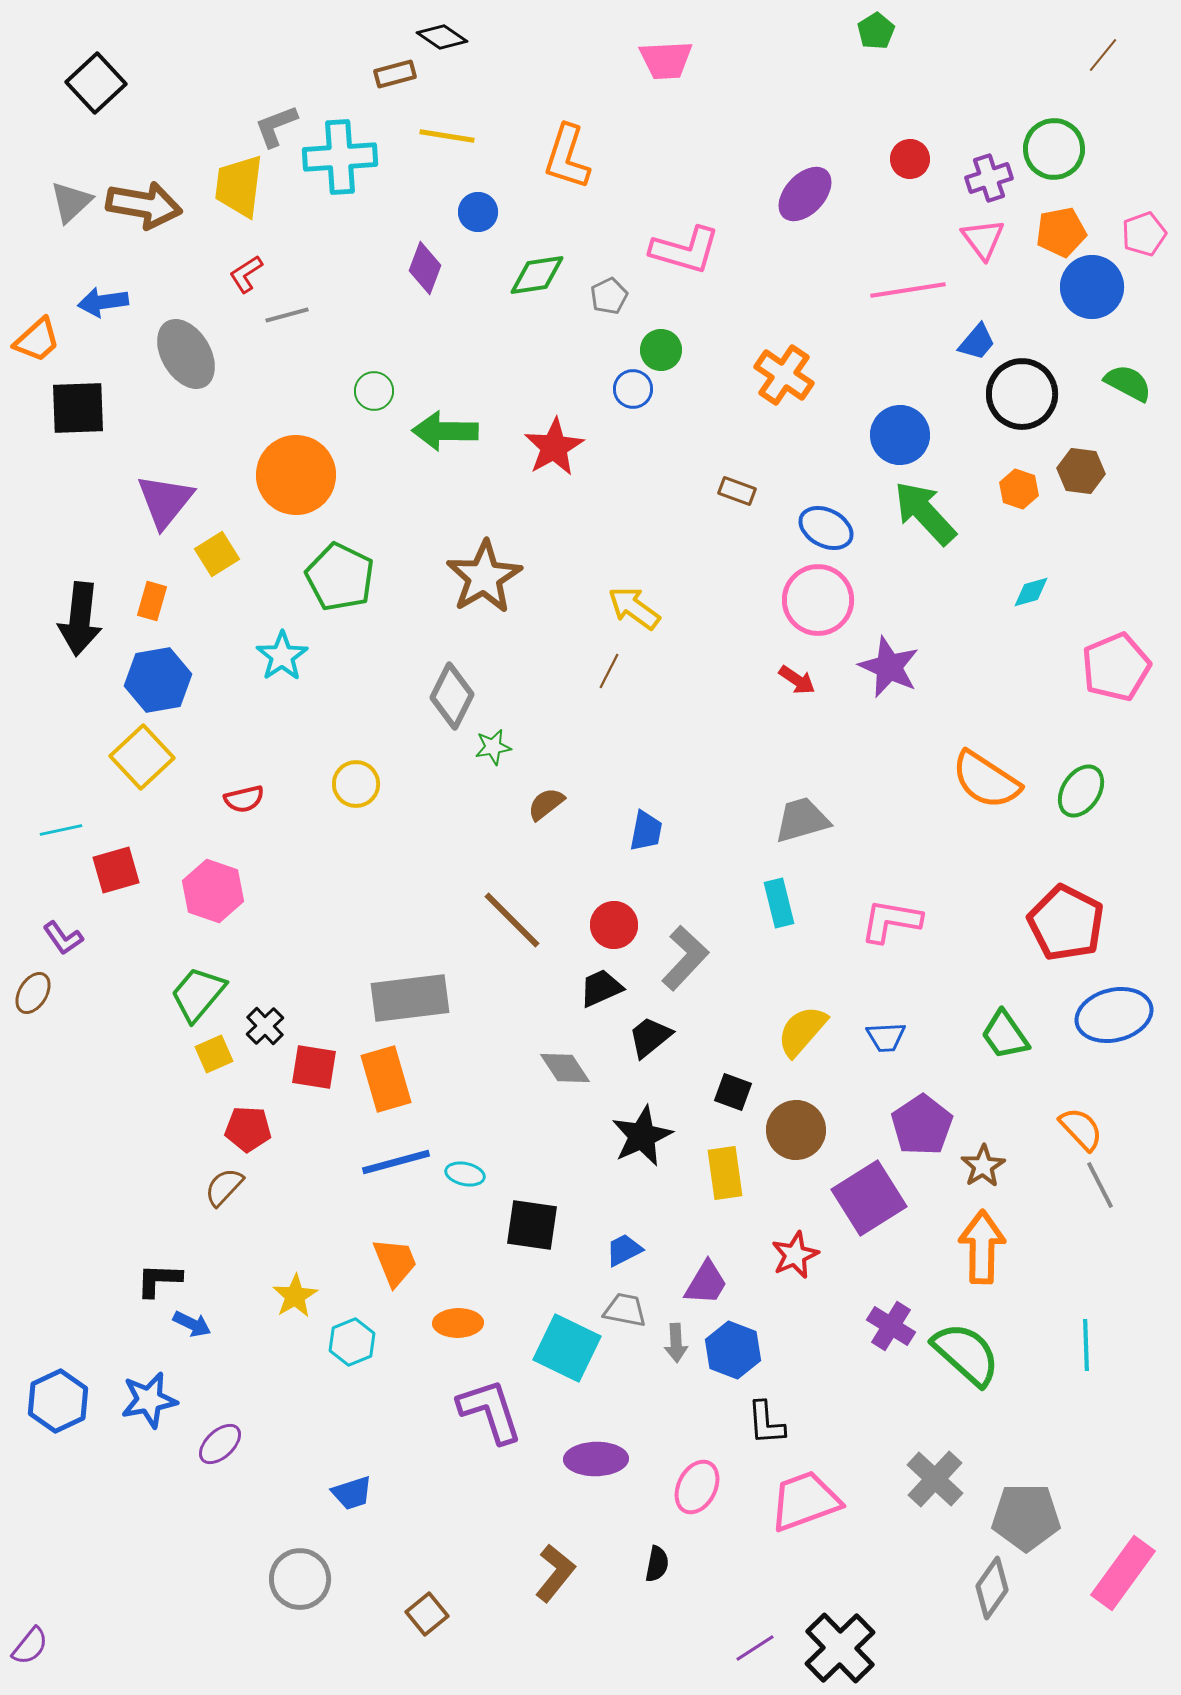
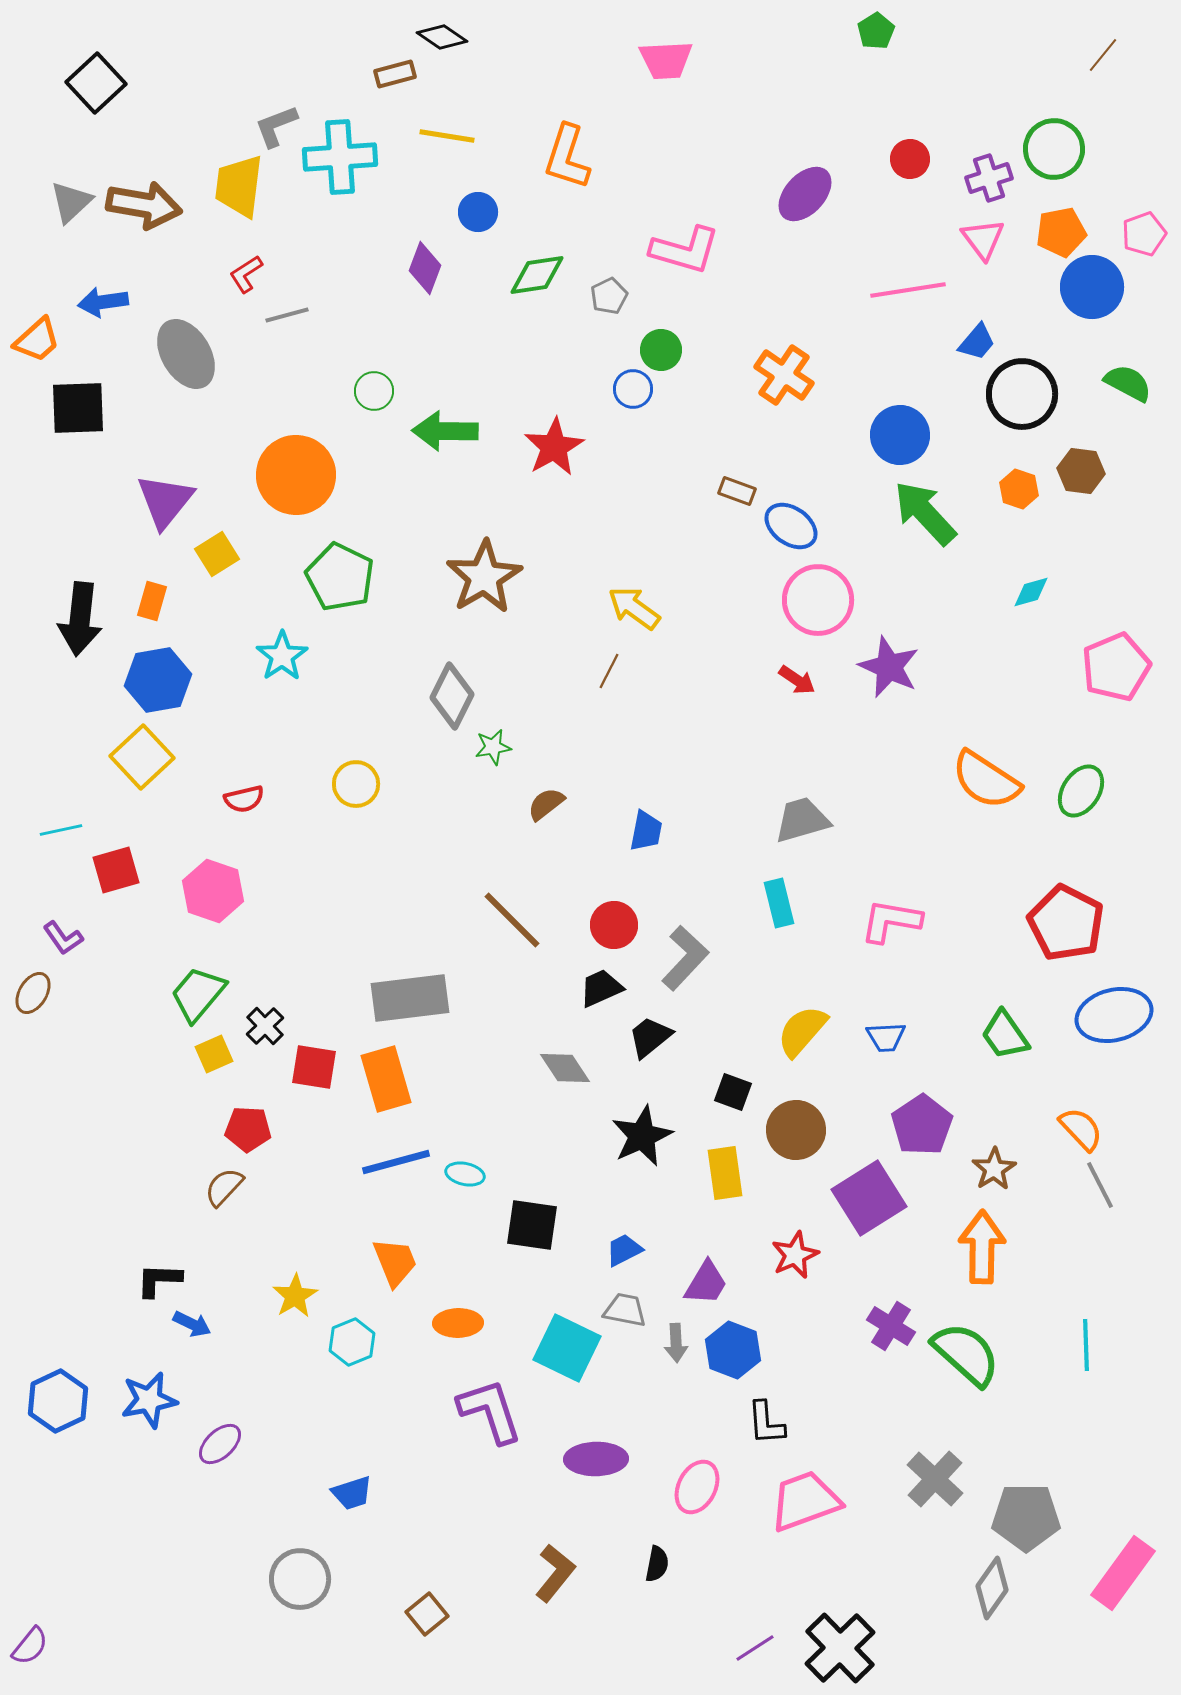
blue ellipse at (826, 528): moved 35 px left, 2 px up; rotated 8 degrees clockwise
brown star at (983, 1166): moved 11 px right, 3 px down
